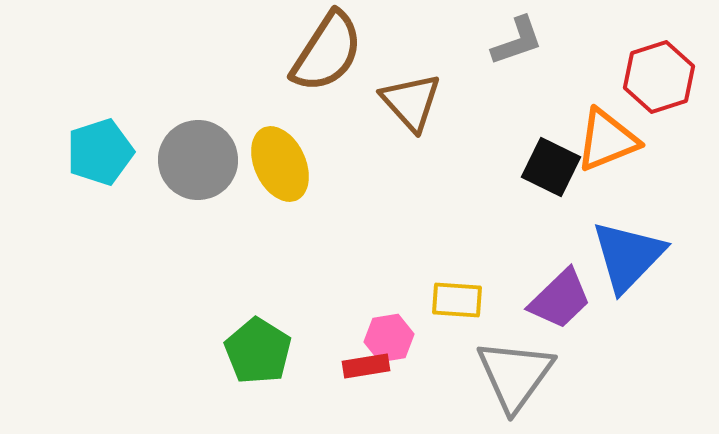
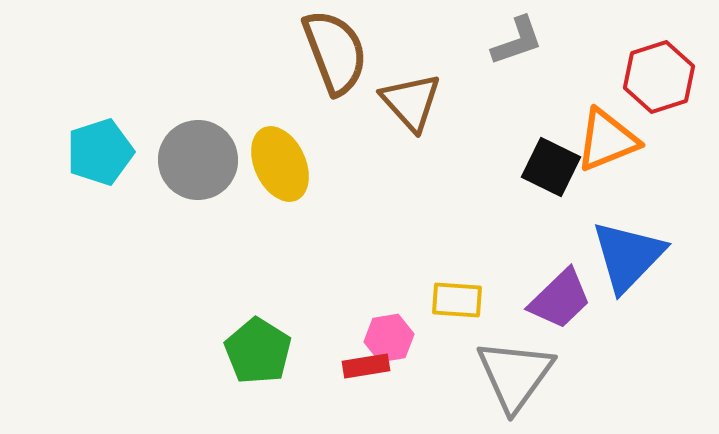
brown semicircle: moved 8 px right; rotated 54 degrees counterclockwise
